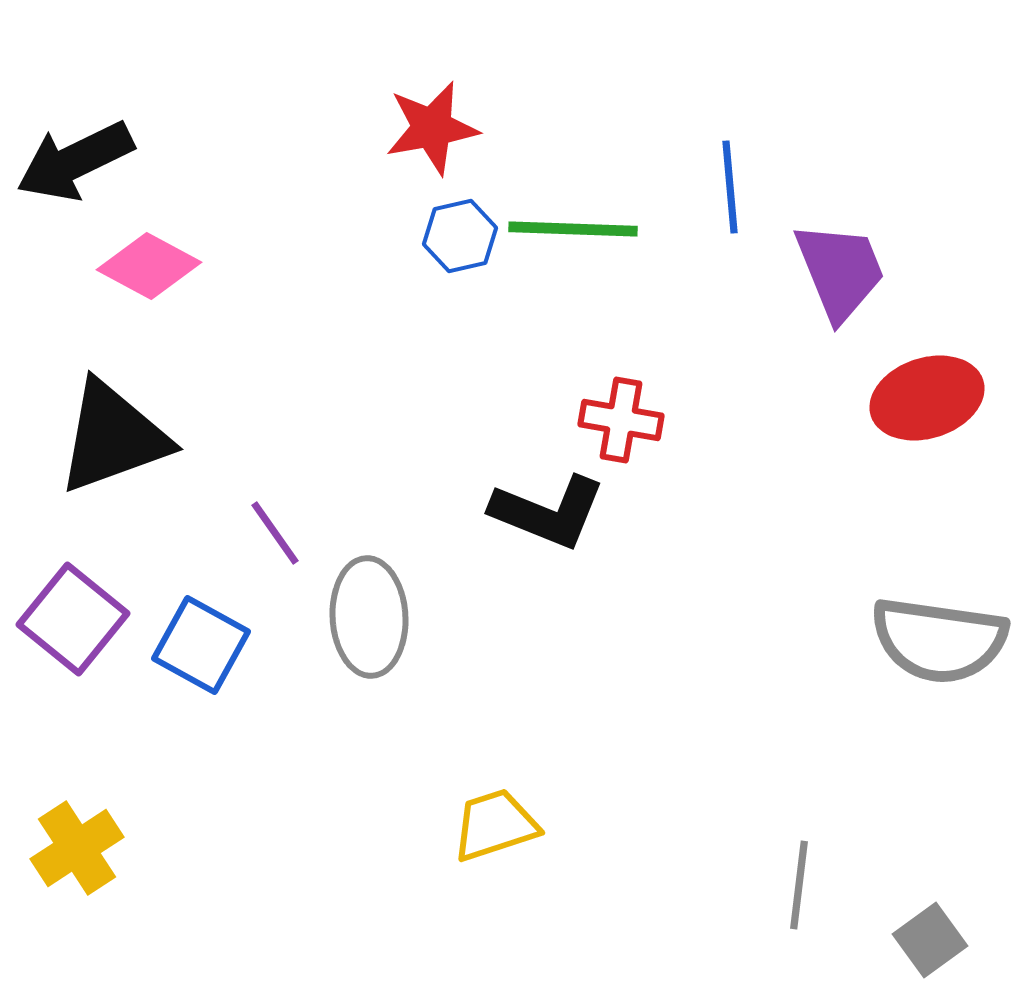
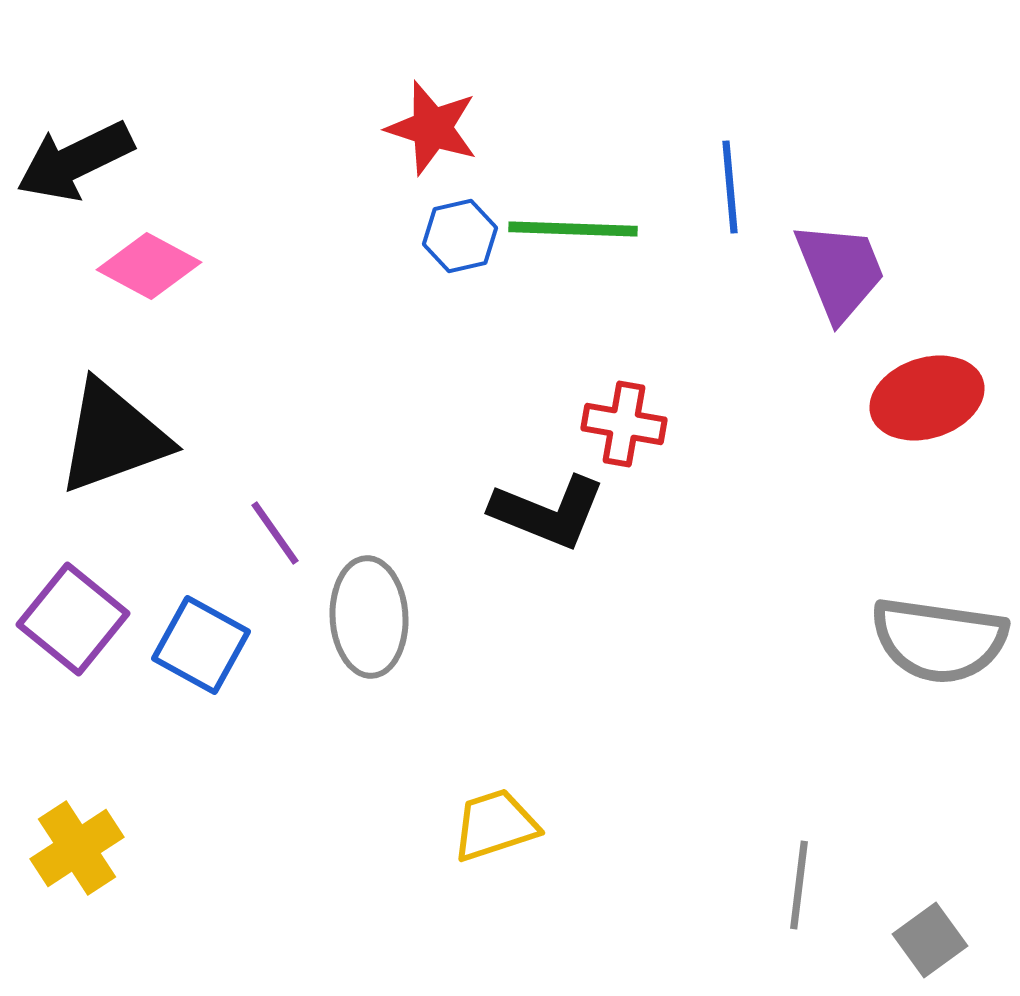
red star: rotated 28 degrees clockwise
red cross: moved 3 px right, 4 px down
